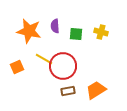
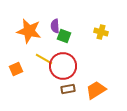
green square: moved 12 px left, 2 px down; rotated 16 degrees clockwise
orange square: moved 1 px left, 2 px down
brown rectangle: moved 2 px up
